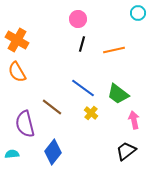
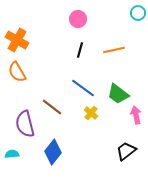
black line: moved 2 px left, 6 px down
pink arrow: moved 2 px right, 5 px up
